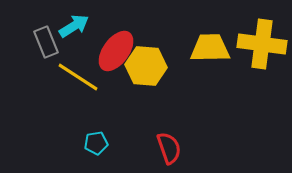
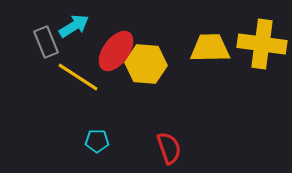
yellow hexagon: moved 2 px up
cyan pentagon: moved 1 px right, 2 px up; rotated 10 degrees clockwise
